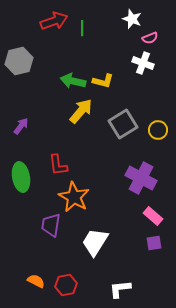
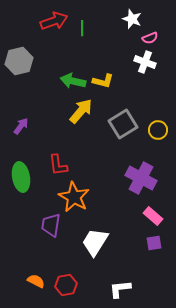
white cross: moved 2 px right, 1 px up
